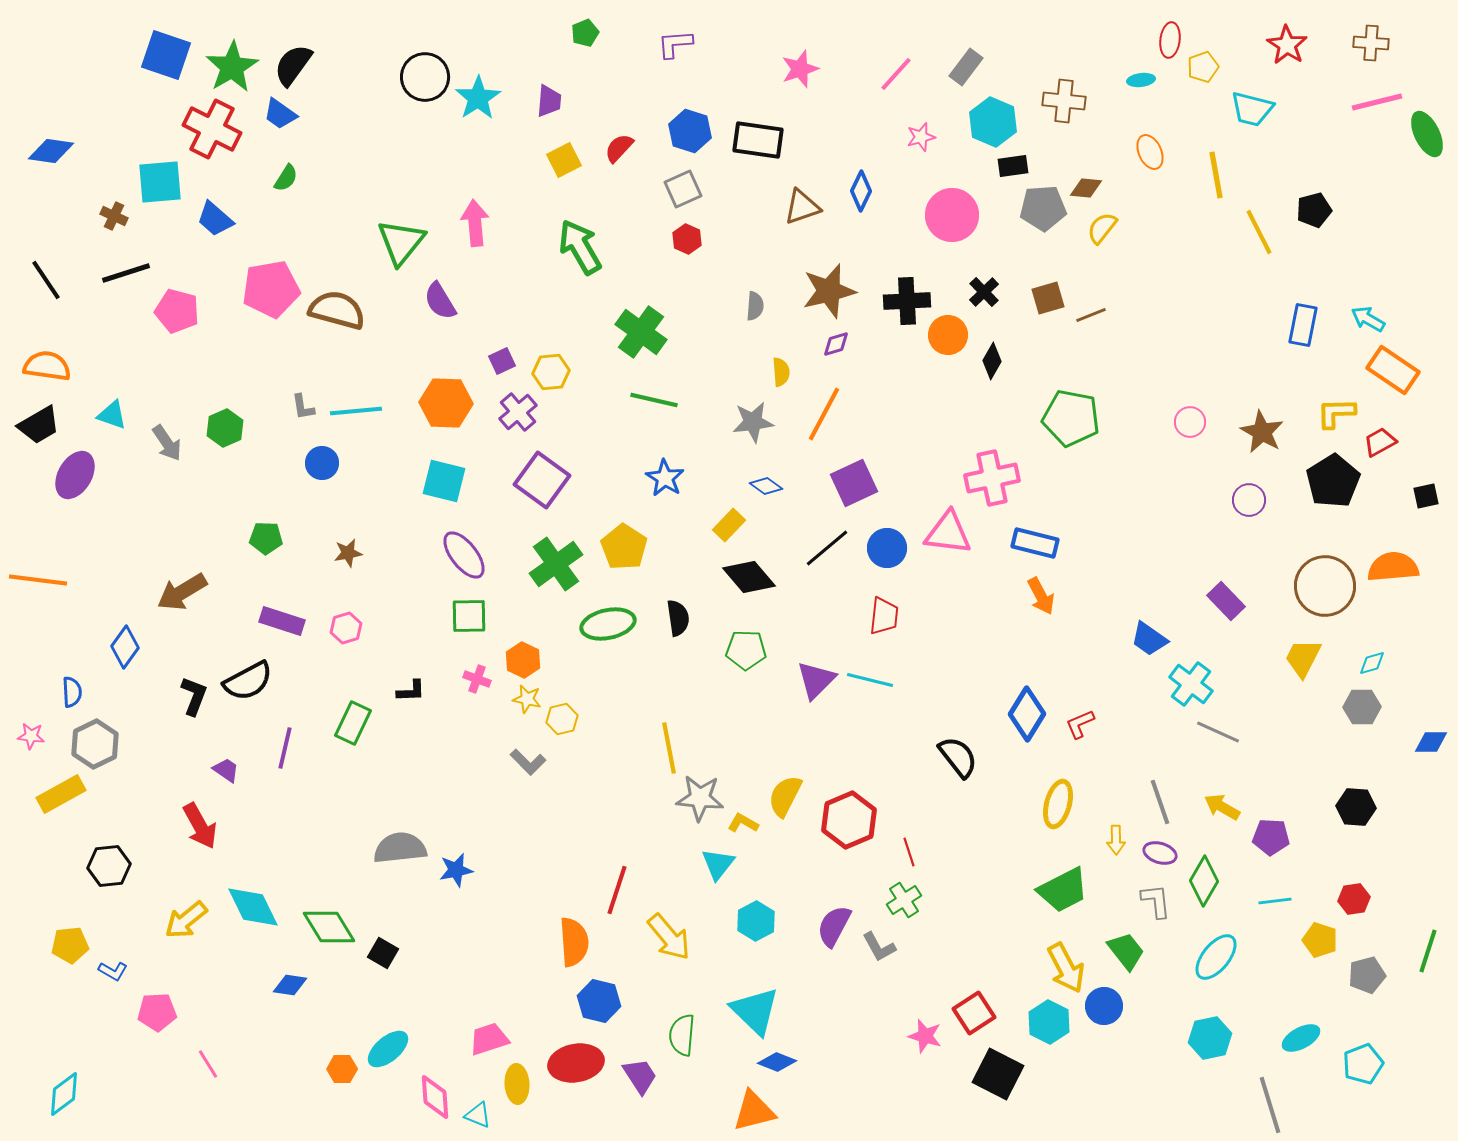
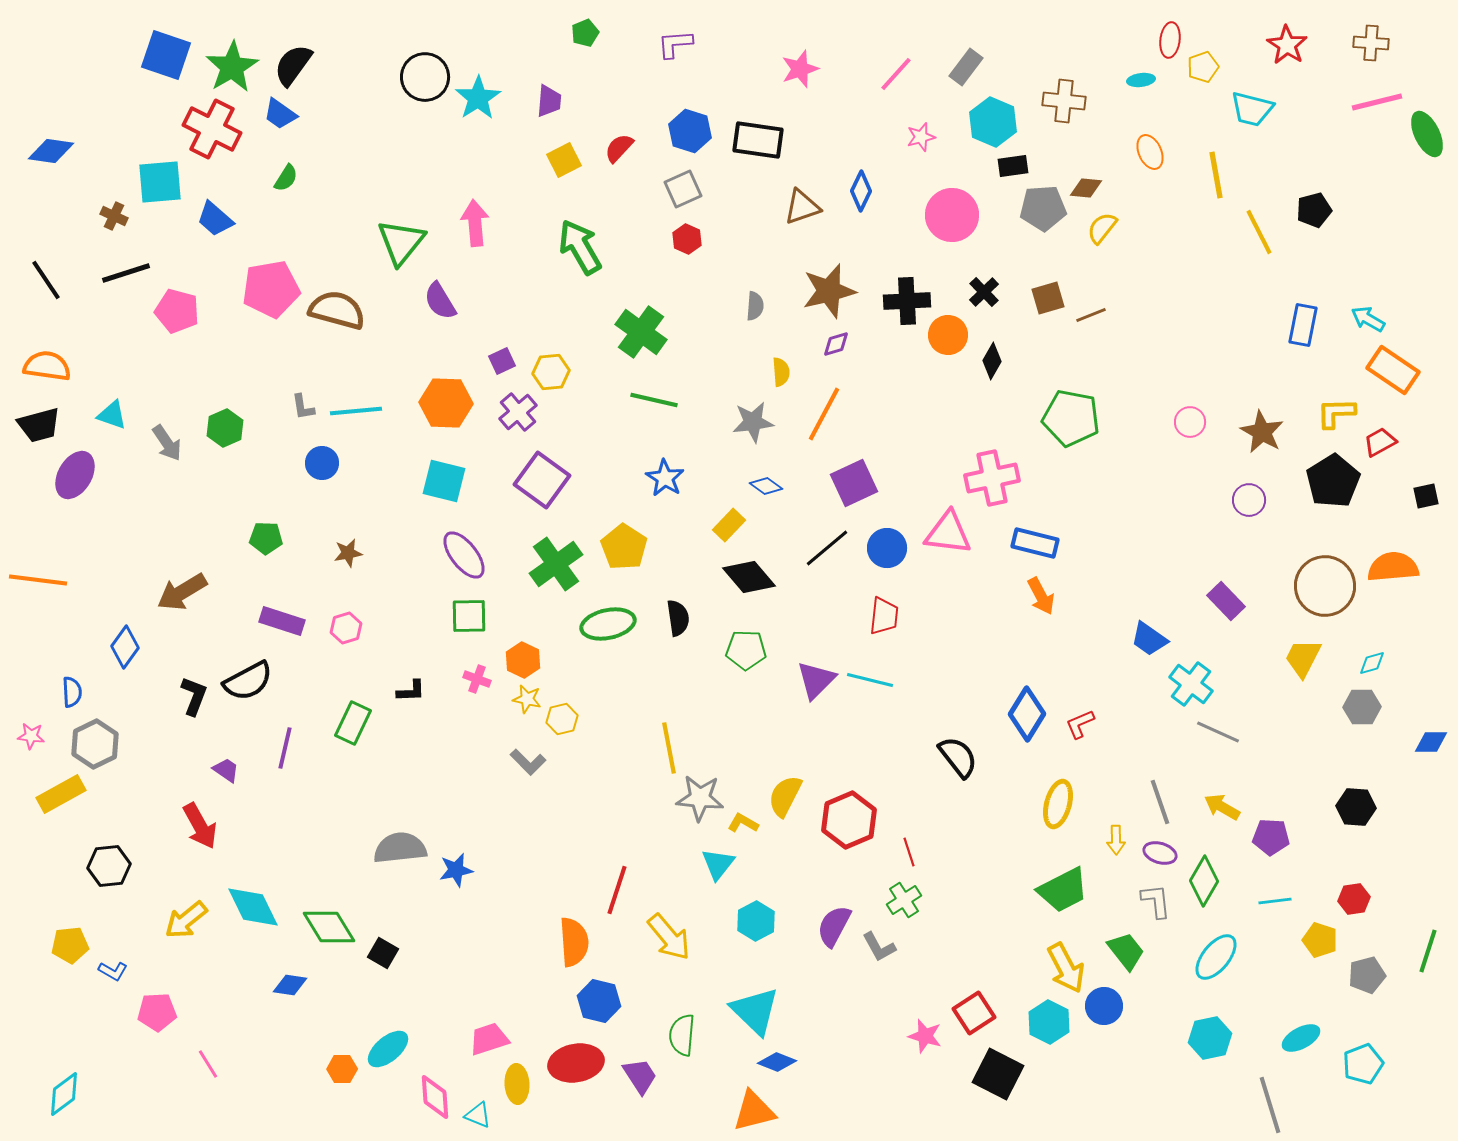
black trapezoid at (39, 425): rotated 15 degrees clockwise
